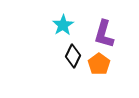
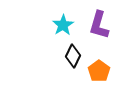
purple L-shape: moved 5 px left, 9 px up
orange pentagon: moved 7 px down
